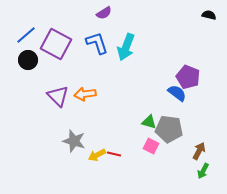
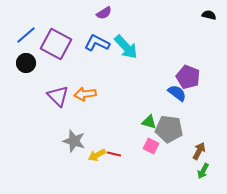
blue L-shape: rotated 45 degrees counterclockwise
cyan arrow: rotated 64 degrees counterclockwise
black circle: moved 2 px left, 3 px down
